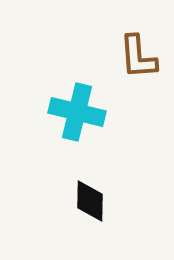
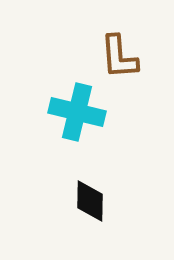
brown L-shape: moved 19 px left
